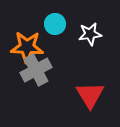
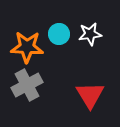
cyan circle: moved 4 px right, 10 px down
gray cross: moved 9 px left, 15 px down
